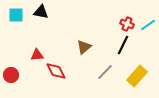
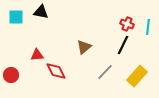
cyan square: moved 2 px down
cyan line: moved 2 px down; rotated 49 degrees counterclockwise
